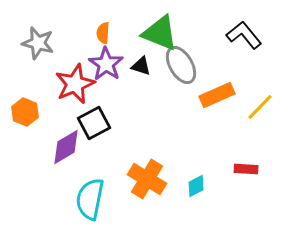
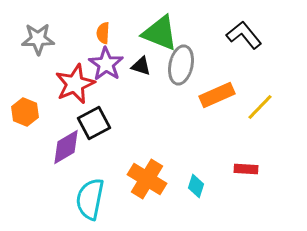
gray star: moved 4 px up; rotated 16 degrees counterclockwise
gray ellipse: rotated 42 degrees clockwise
cyan diamond: rotated 45 degrees counterclockwise
